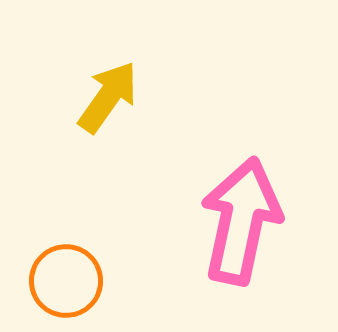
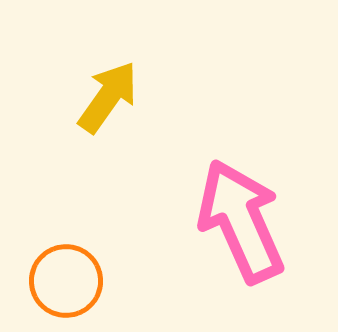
pink arrow: rotated 36 degrees counterclockwise
